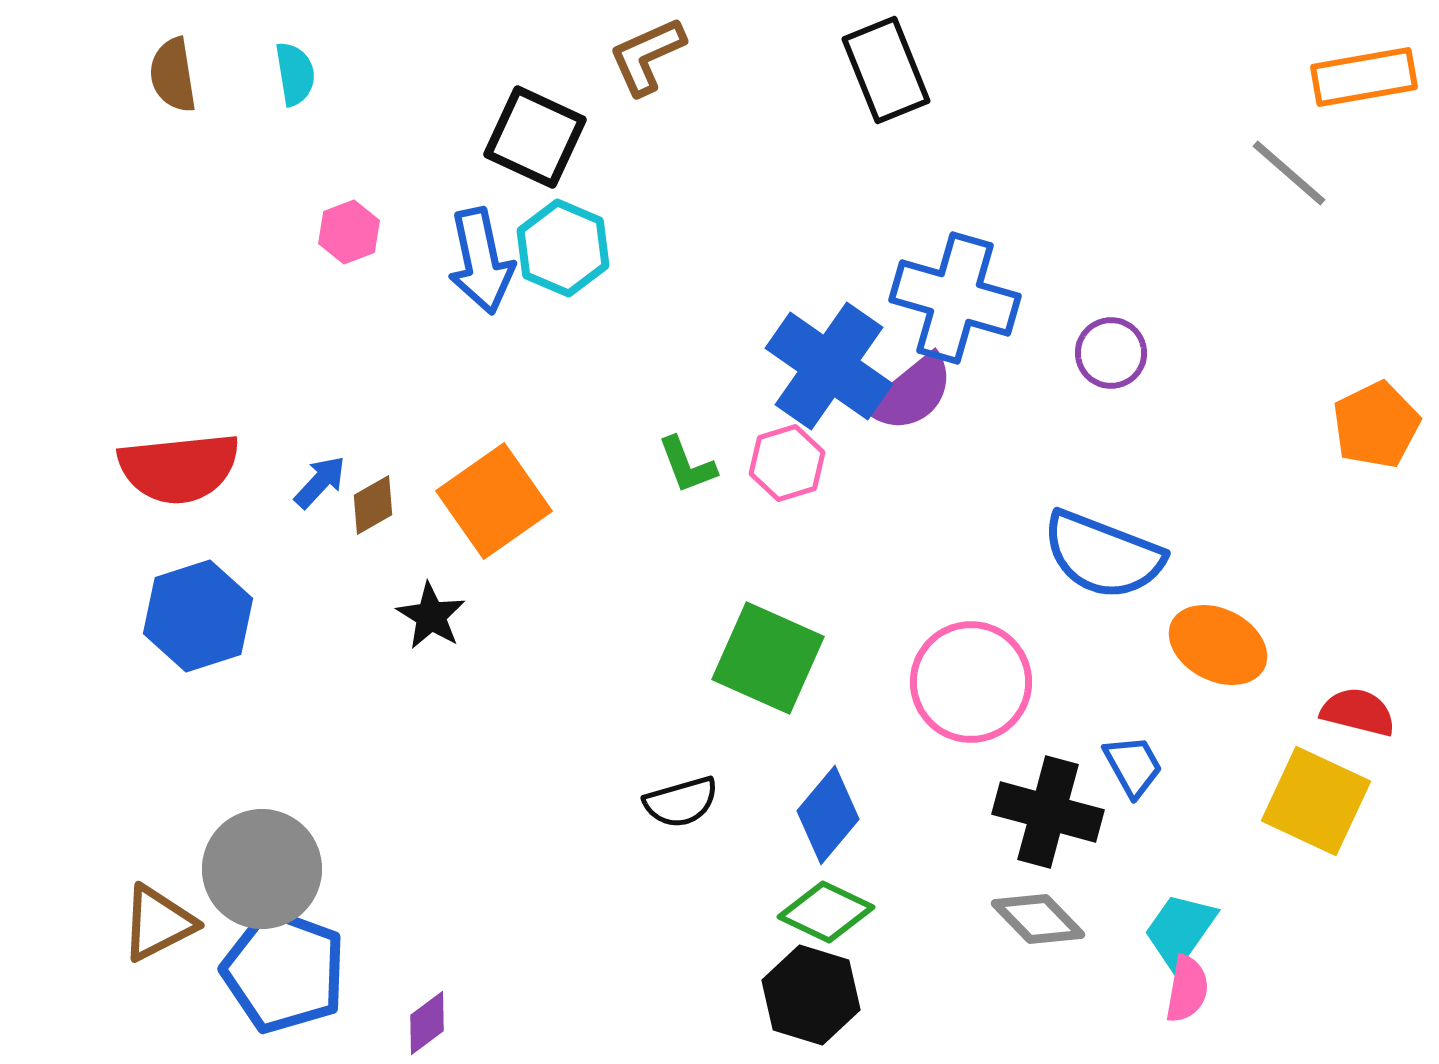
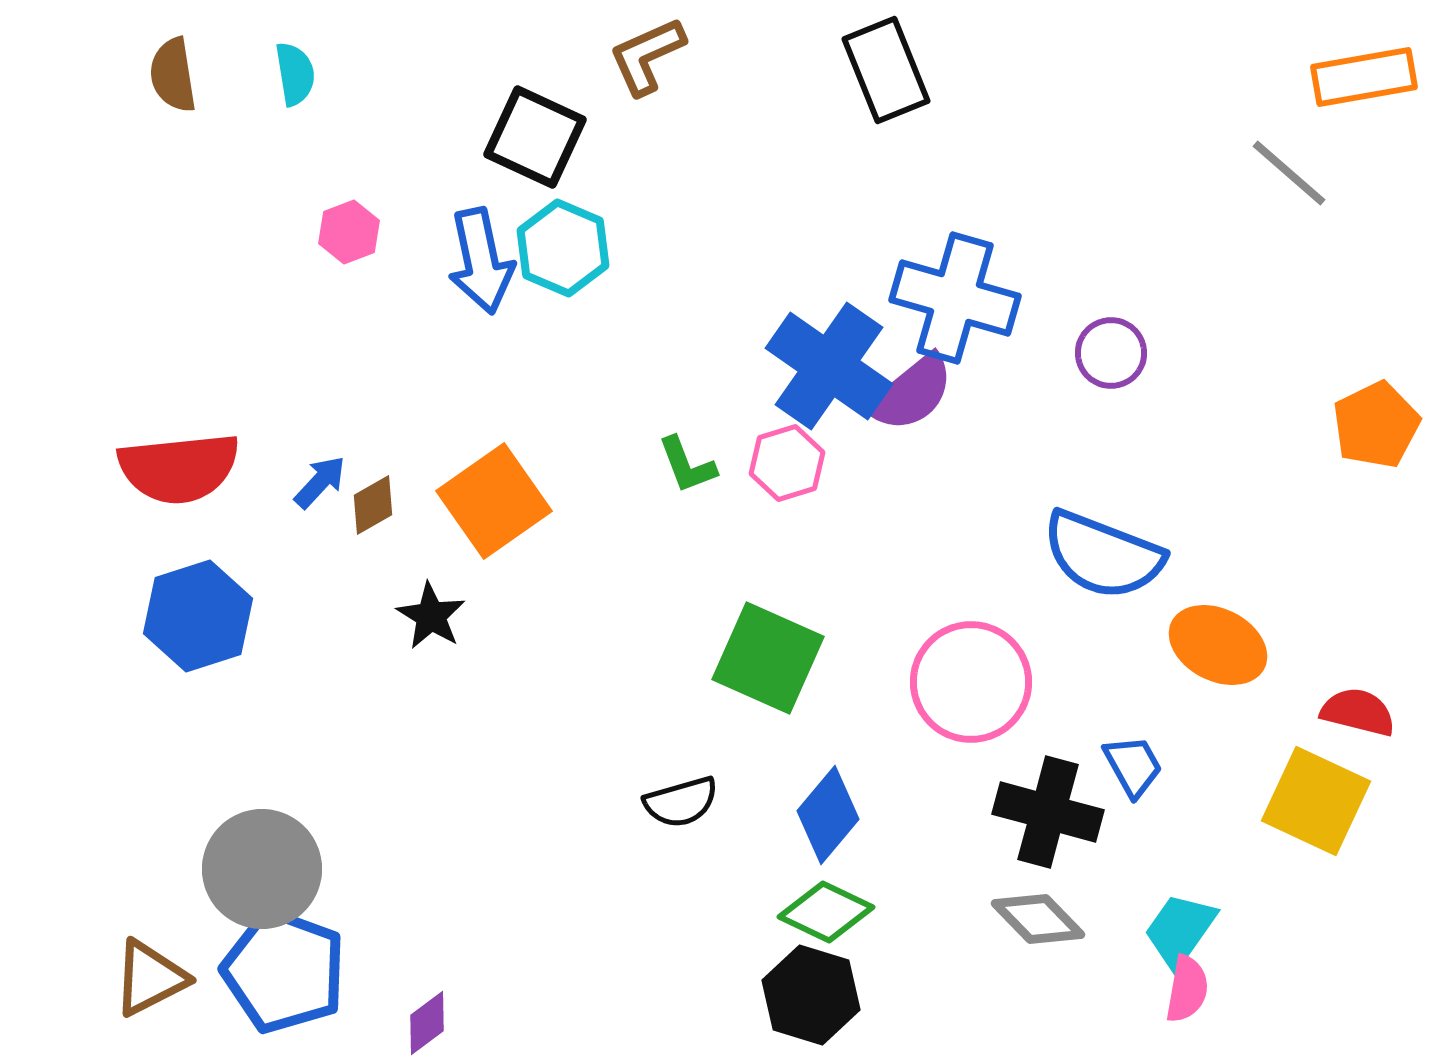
brown triangle at (158, 923): moved 8 px left, 55 px down
